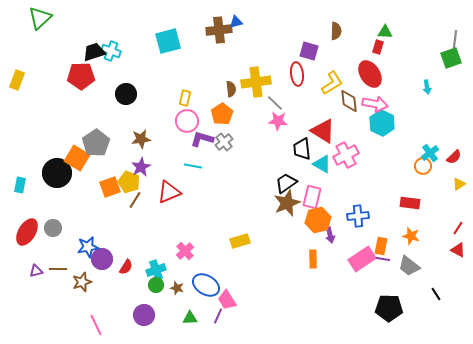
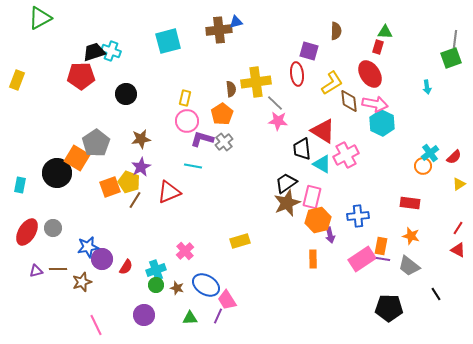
green triangle at (40, 18): rotated 15 degrees clockwise
